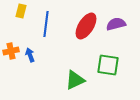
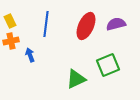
yellow rectangle: moved 11 px left, 10 px down; rotated 40 degrees counterclockwise
red ellipse: rotated 8 degrees counterclockwise
orange cross: moved 10 px up
green square: rotated 30 degrees counterclockwise
green triangle: moved 1 px right, 1 px up
